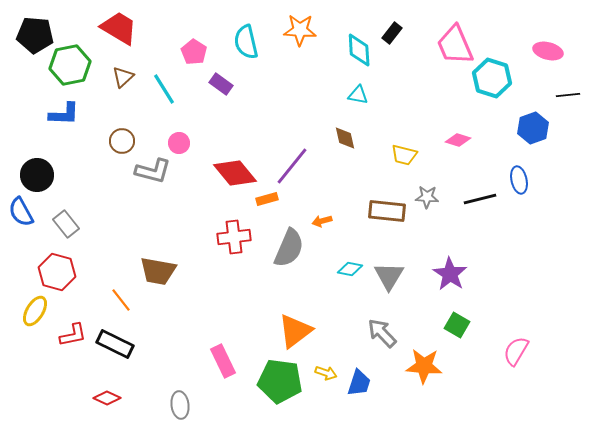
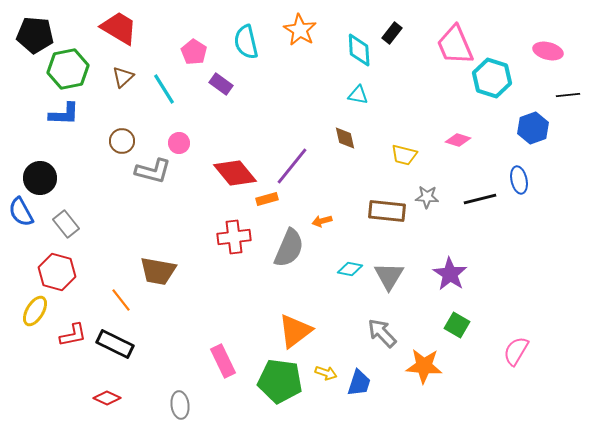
orange star at (300, 30): rotated 28 degrees clockwise
green hexagon at (70, 65): moved 2 px left, 4 px down
black circle at (37, 175): moved 3 px right, 3 px down
